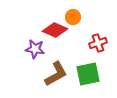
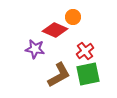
red cross: moved 13 px left, 8 px down; rotated 18 degrees counterclockwise
brown L-shape: moved 3 px right, 1 px down
